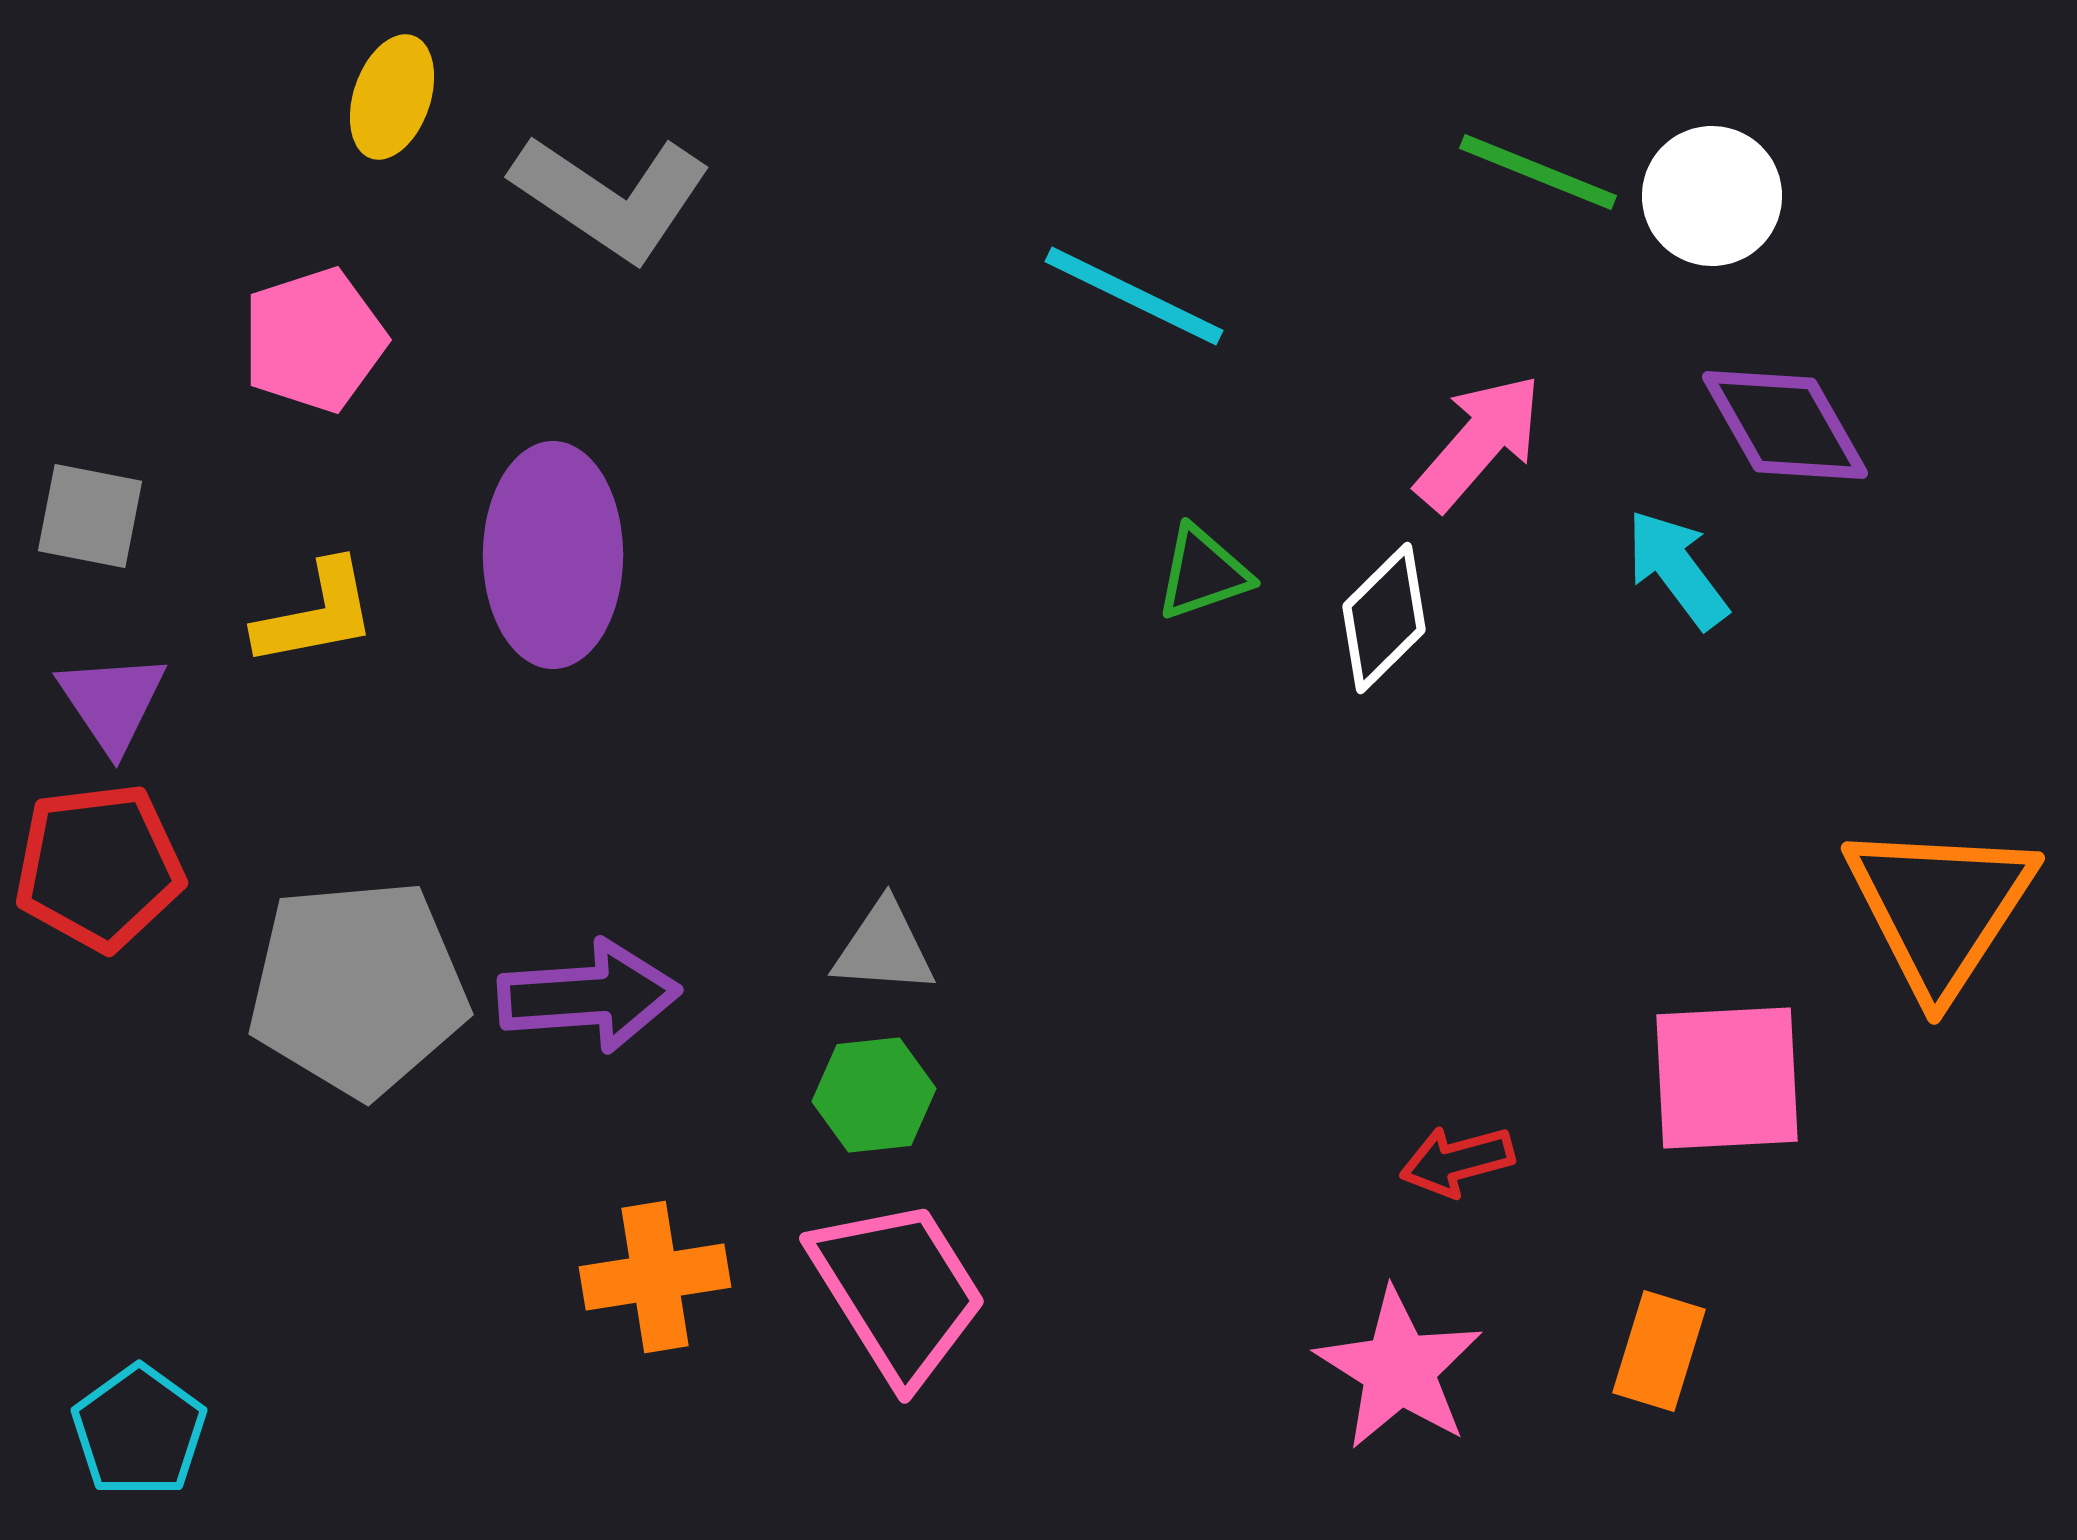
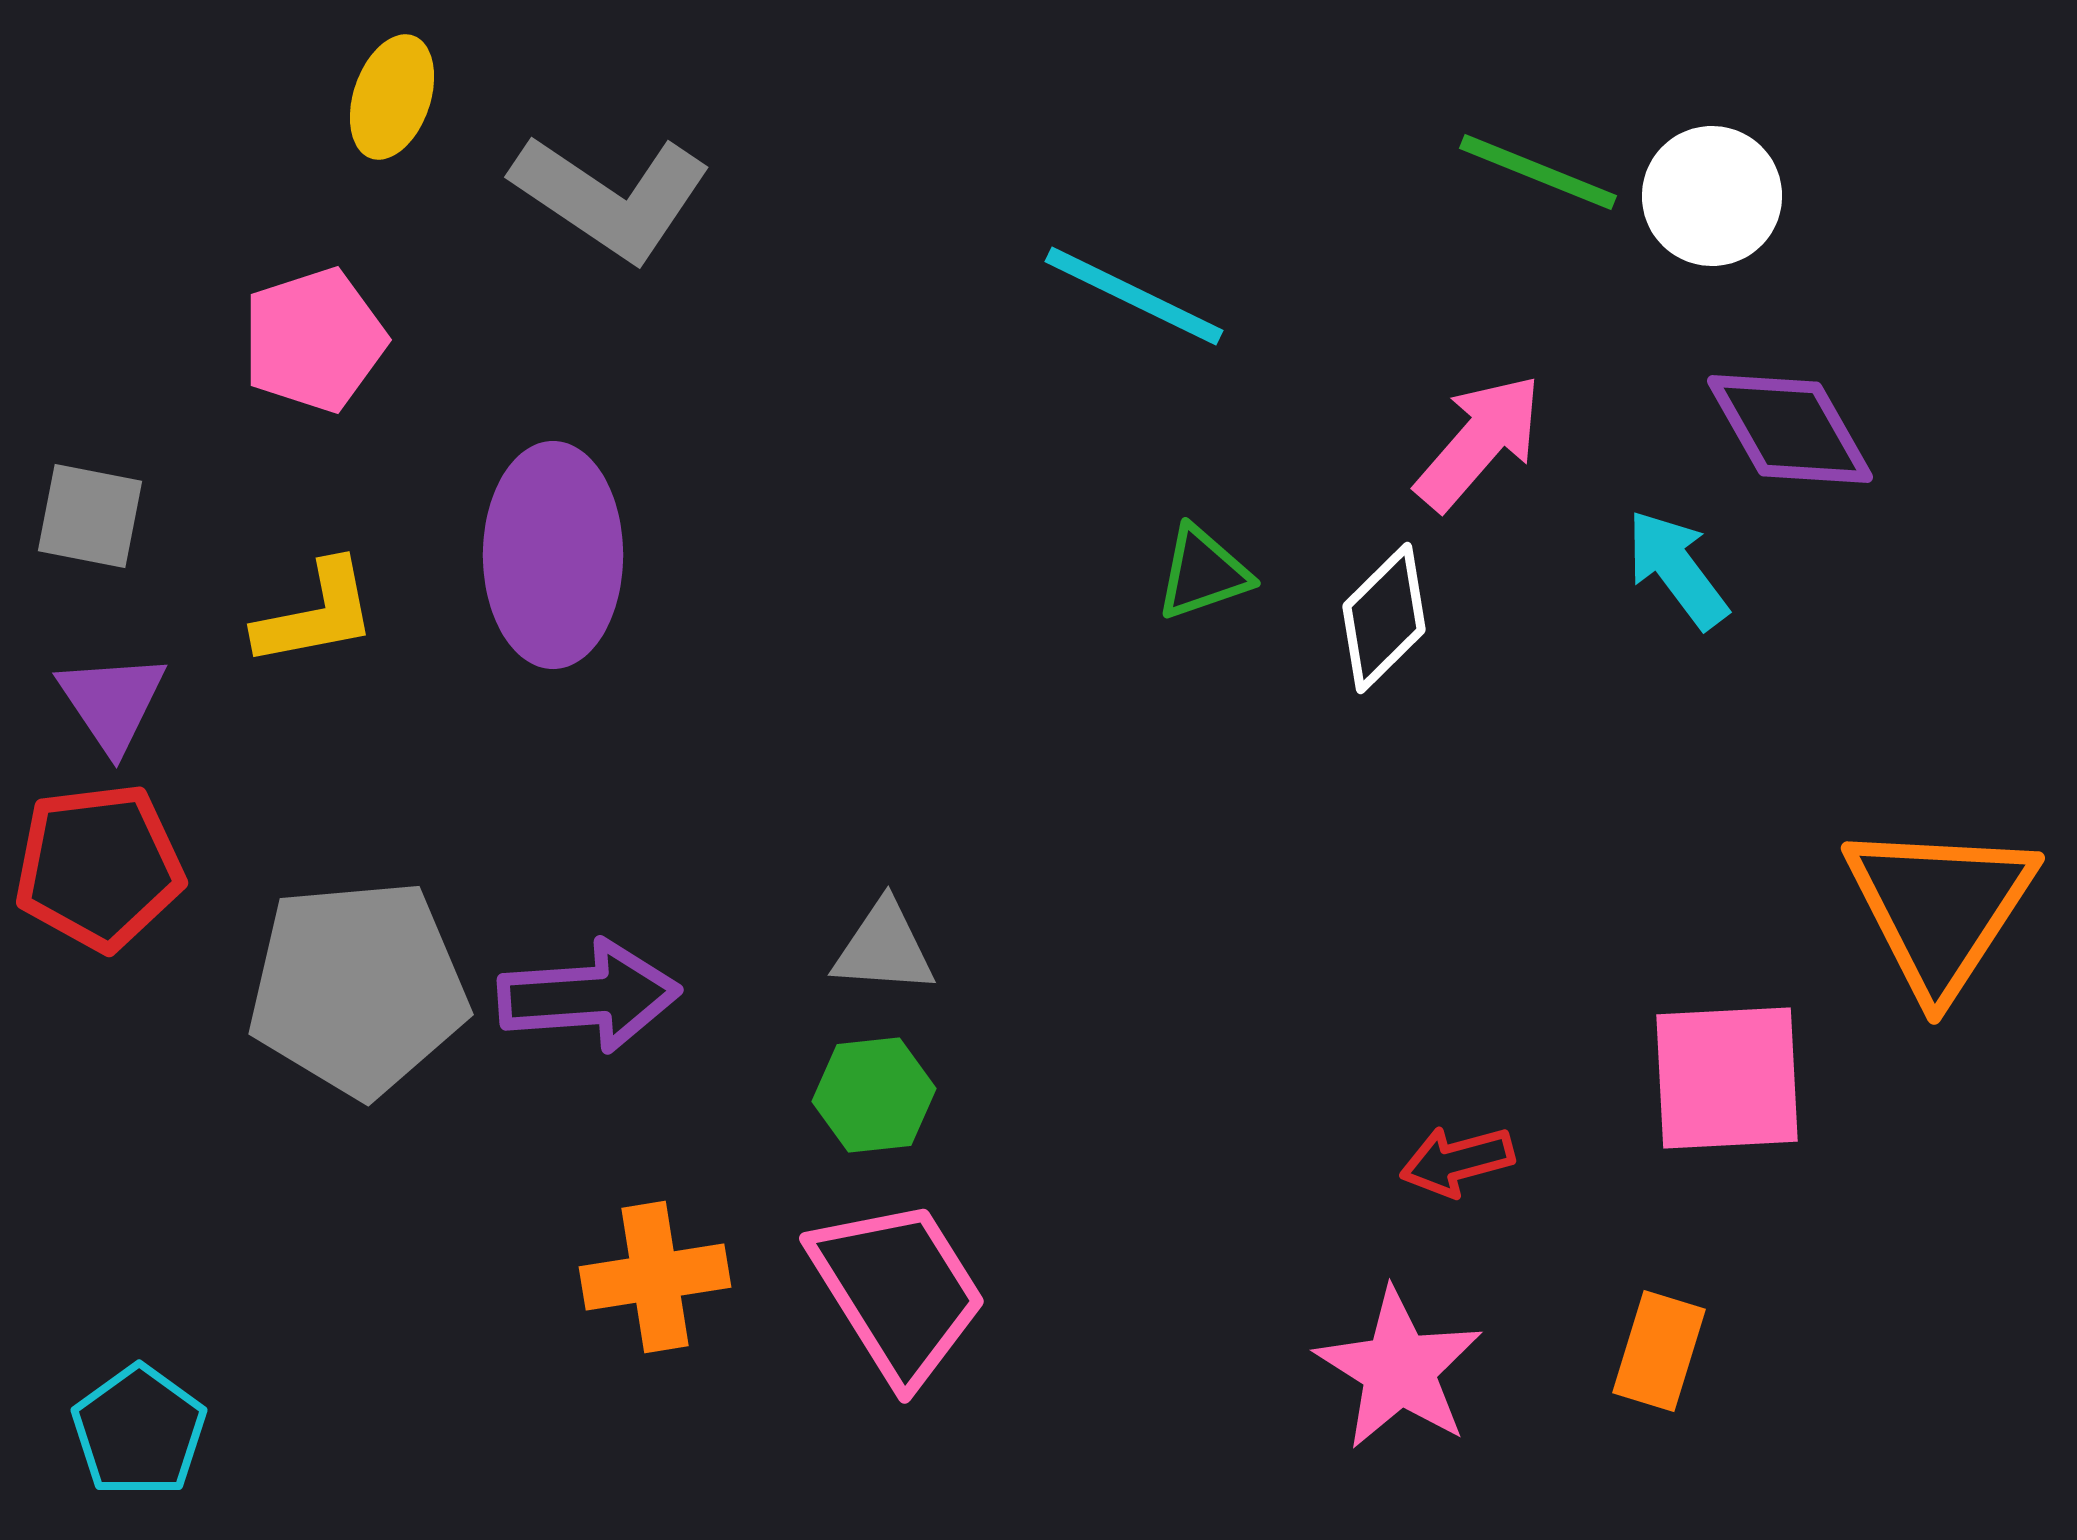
purple diamond: moved 5 px right, 4 px down
